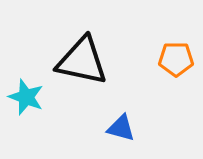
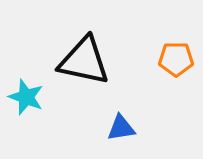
black triangle: moved 2 px right
blue triangle: rotated 24 degrees counterclockwise
